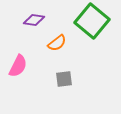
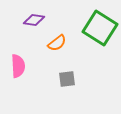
green square: moved 8 px right, 7 px down; rotated 8 degrees counterclockwise
pink semicircle: rotated 30 degrees counterclockwise
gray square: moved 3 px right
